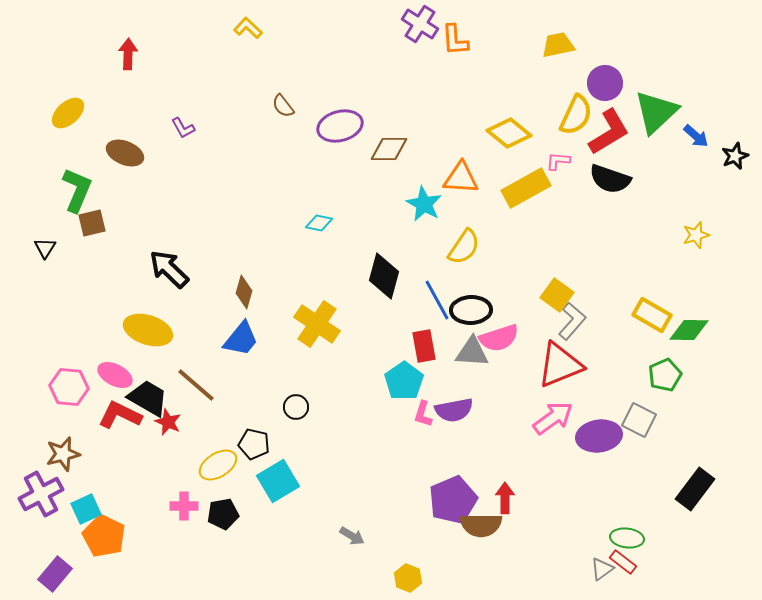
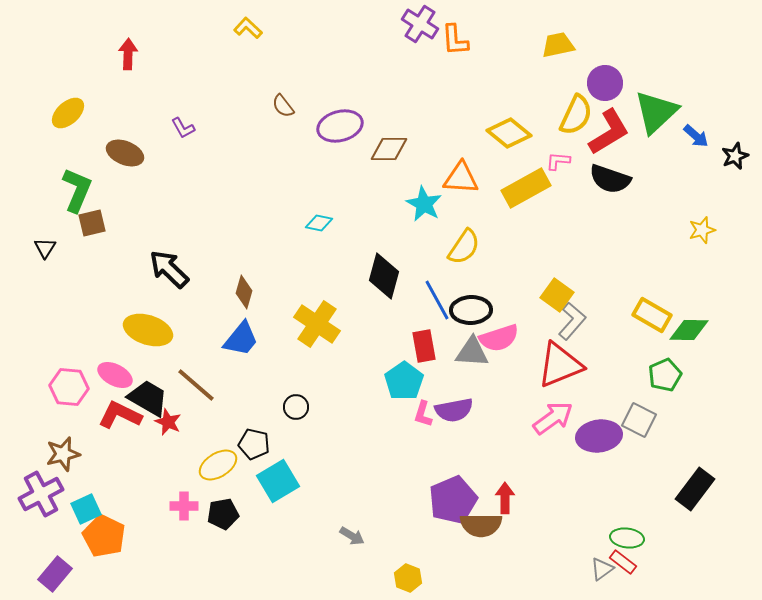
yellow star at (696, 235): moved 6 px right, 5 px up
